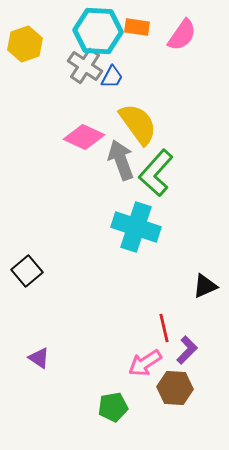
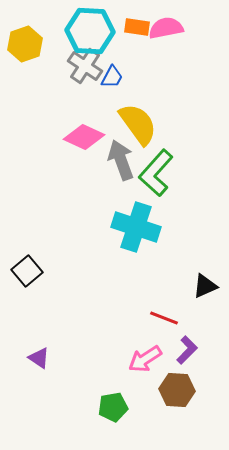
cyan hexagon: moved 8 px left
pink semicircle: moved 16 px left, 7 px up; rotated 136 degrees counterclockwise
red line: moved 10 px up; rotated 56 degrees counterclockwise
pink arrow: moved 4 px up
brown hexagon: moved 2 px right, 2 px down
